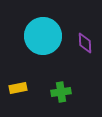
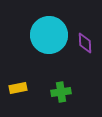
cyan circle: moved 6 px right, 1 px up
